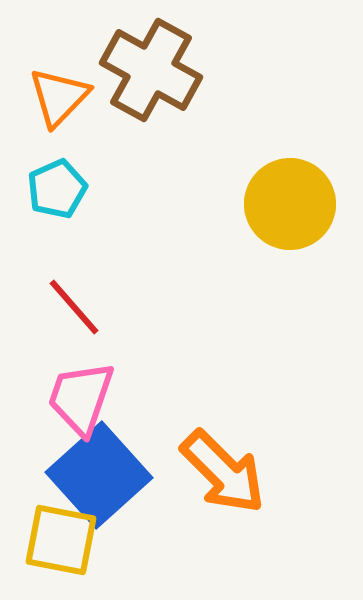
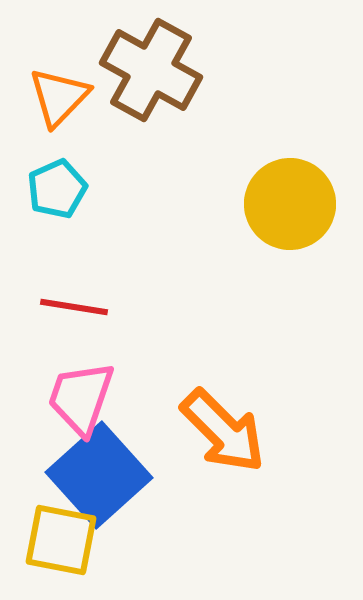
red line: rotated 40 degrees counterclockwise
orange arrow: moved 41 px up
